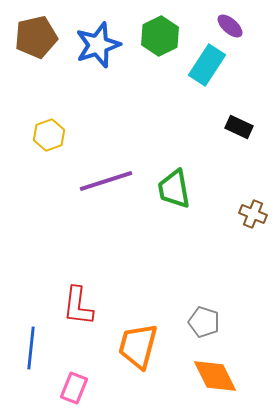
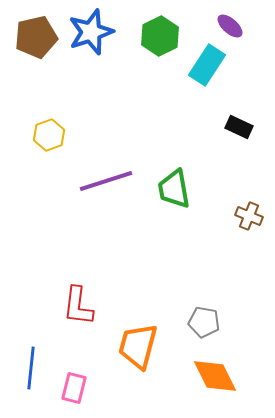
blue star: moved 7 px left, 13 px up
brown cross: moved 4 px left, 2 px down
gray pentagon: rotated 8 degrees counterclockwise
blue line: moved 20 px down
pink rectangle: rotated 8 degrees counterclockwise
